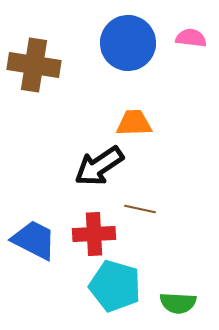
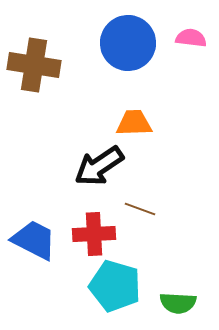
brown line: rotated 8 degrees clockwise
